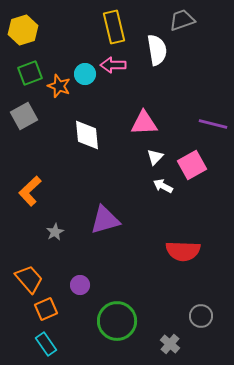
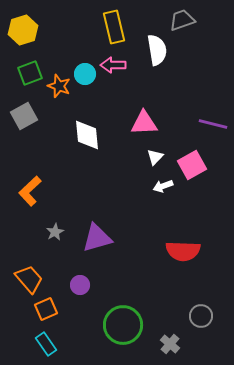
white arrow: rotated 48 degrees counterclockwise
purple triangle: moved 8 px left, 18 px down
green circle: moved 6 px right, 4 px down
